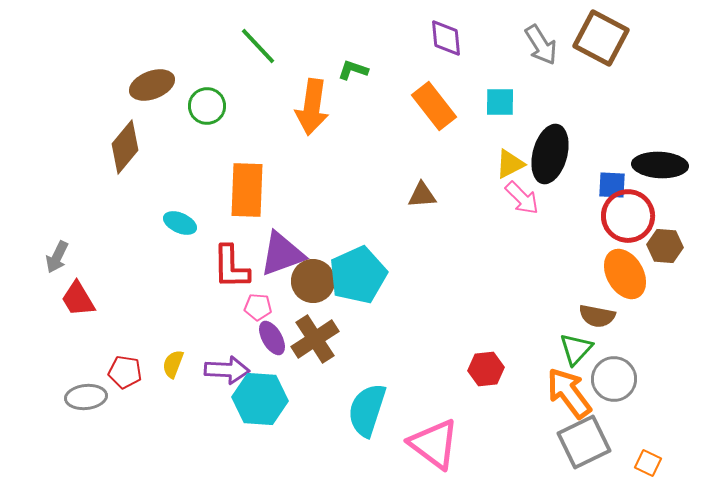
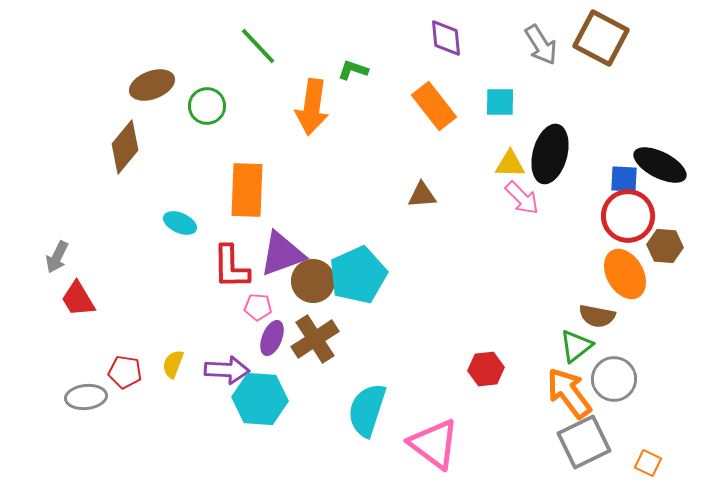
yellow triangle at (510, 164): rotated 28 degrees clockwise
black ellipse at (660, 165): rotated 24 degrees clockwise
blue square at (612, 185): moved 12 px right, 6 px up
purple ellipse at (272, 338): rotated 52 degrees clockwise
green triangle at (576, 349): moved 3 px up; rotated 9 degrees clockwise
